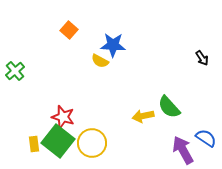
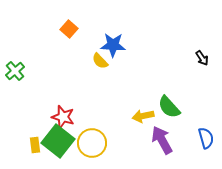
orange square: moved 1 px up
yellow semicircle: rotated 18 degrees clockwise
blue semicircle: rotated 40 degrees clockwise
yellow rectangle: moved 1 px right, 1 px down
purple arrow: moved 21 px left, 10 px up
